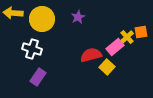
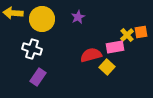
yellow cross: moved 2 px up
pink rectangle: rotated 30 degrees clockwise
